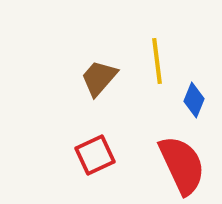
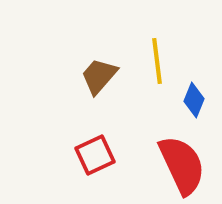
brown trapezoid: moved 2 px up
